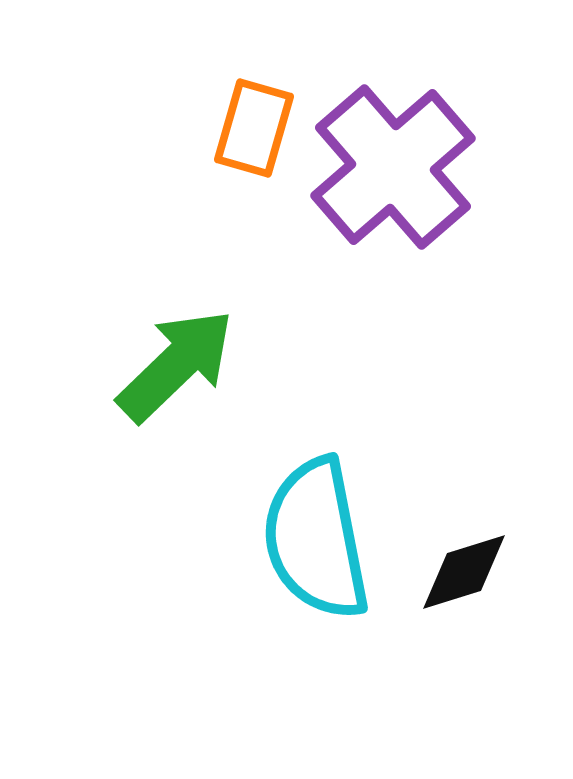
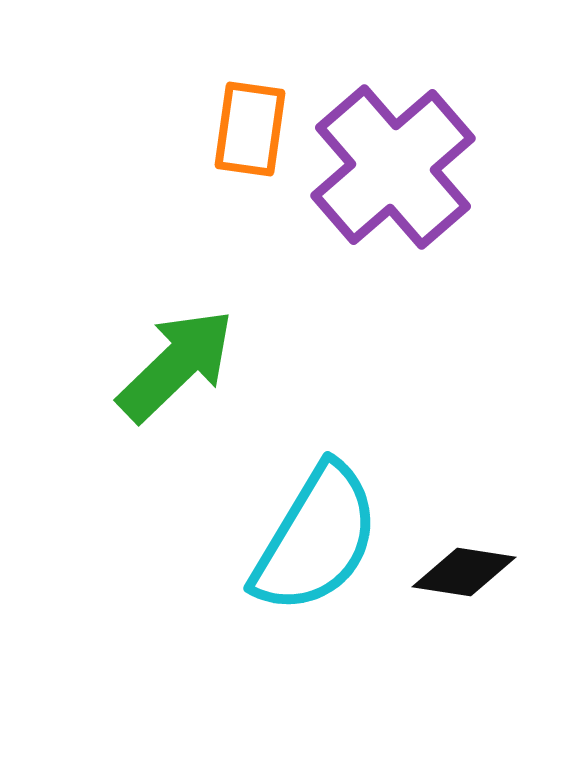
orange rectangle: moved 4 px left, 1 px down; rotated 8 degrees counterclockwise
cyan semicircle: rotated 138 degrees counterclockwise
black diamond: rotated 26 degrees clockwise
